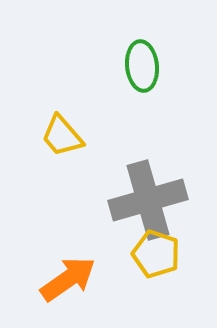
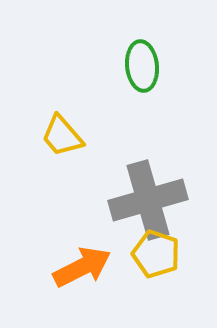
orange arrow: moved 14 px right, 12 px up; rotated 8 degrees clockwise
